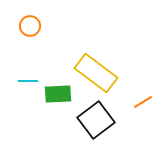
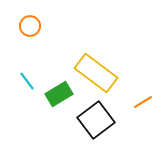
cyan line: moved 1 px left; rotated 54 degrees clockwise
green rectangle: moved 1 px right; rotated 28 degrees counterclockwise
